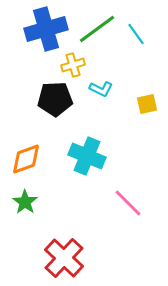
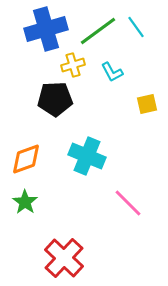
green line: moved 1 px right, 2 px down
cyan line: moved 7 px up
cyan L-shape: moved 11 px right, 17 px up; rotated 35 degrees clockwise
